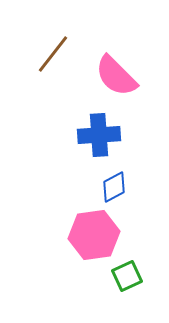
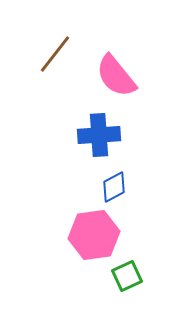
brown line: moved 2 px right
pink semicircle: rotated 6 degrees clockwise
